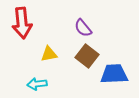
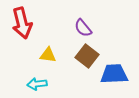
red arrow: rotated 8 degrees counterclockwise
yellow triangle: moved 1 px left, 1 px down; rotated 18 degrees clockwise
